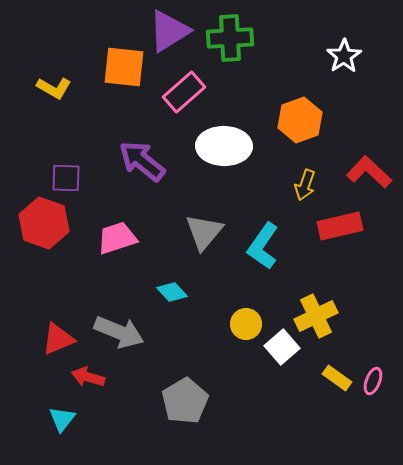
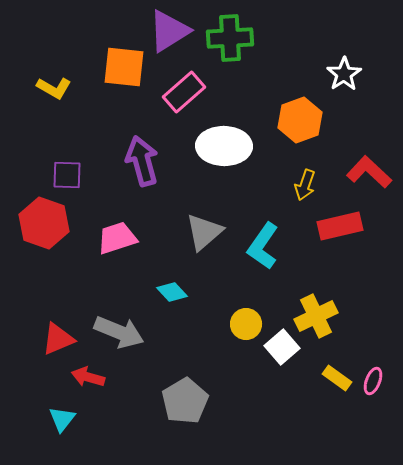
white star: moved 18 px down
purple arrow: rotated 36 degrees clockwise
purple square: moved 1 px right, 3 px up
gray triangle: rotated 9 degrees clockwise
